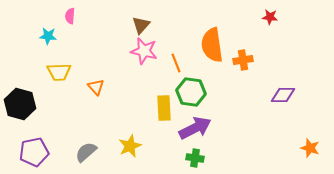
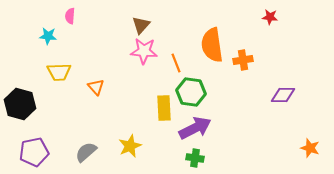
pink star: rotated 8 degrees counterclockwise
